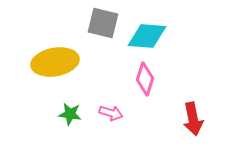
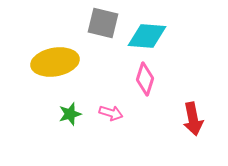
green star: rotated 25 degrees counterclockwise
